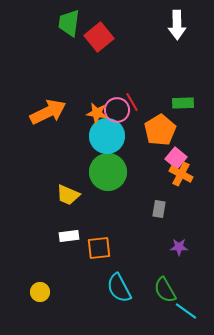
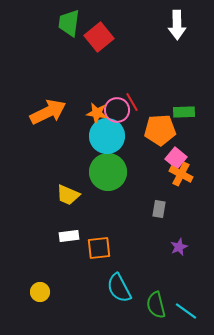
green rectangle: moved 1 px right, 9 px down
orange pentagon: rotated 28 degrees clockwise
purple star: rotated 24 degrees counterclockwise
green semicircle: moved 9 px left, 15 px down; rotated 16 degrees clockwise
